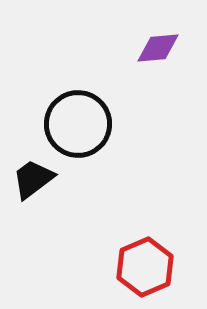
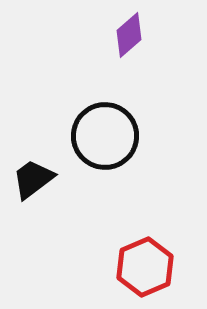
purple diamond: moved 29 px left, 13 px up; rotated 36 degrees counterclockwise
black circle: moved 27 px right, 12 px down
